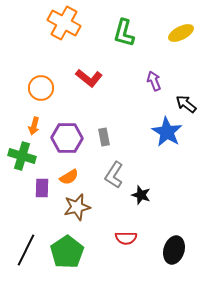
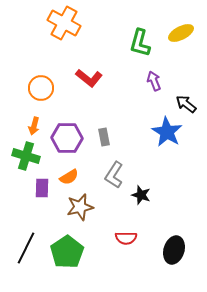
green L-shape: moved 16 px right, 10 px down
green cross: moved 4 px right
brown star: moved 3 px right
black line: moved 2 px up
